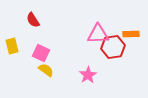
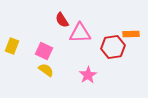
red semicircle: moved 29 px right
pink triangle: moved 18 px left, 1 px up
yellow rectangle: rotated 35 degrees clockwise
pink square: moved 3 px right, 2 px up
